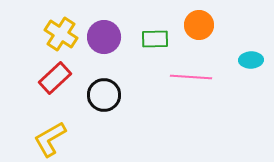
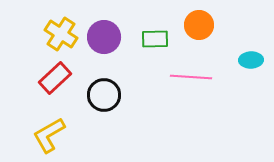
yellow L-shape: moved 1 px left, 4 px up
